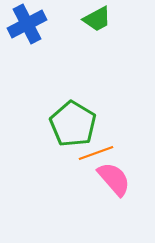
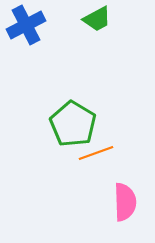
blue cross: moved 1 px left, 1 px down
pink semicircle: moved 11 px right, 23 px down; rotated 39 degrees clockwise
